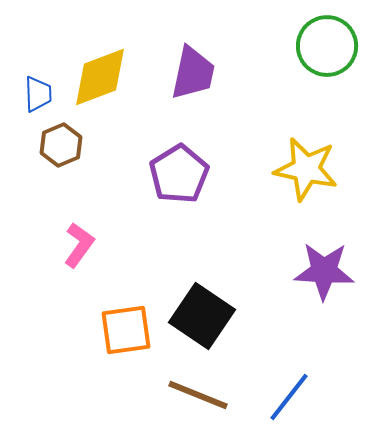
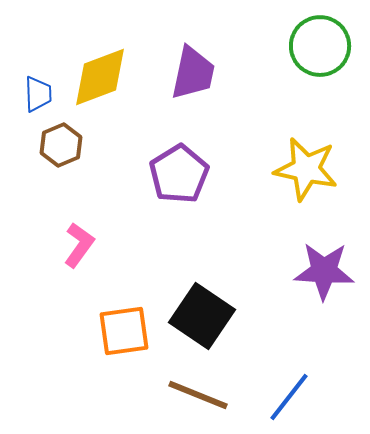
green circle: moved 7 px left
orange square: moved 2 px left, 1 px down
